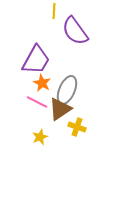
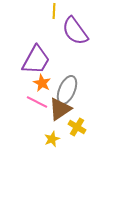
yellow cross: rotated 12 degrees clockwise
yellow star: moved 12 px right, 2 px down
